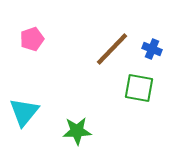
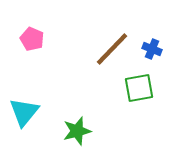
pink pentagon: rotated 30 degrees counterclockwise
green square: rotated 20 degrees counterclockwise
green star: rotated 12 degrees counterclockwise
